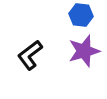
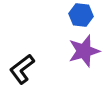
black L-shape: moved 8 px left, 14 px down
